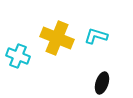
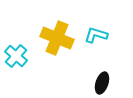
cyan L-shape: moved 1 px up
cyan cross: moved 2 px left; rotated 20 degrees clockwise
